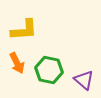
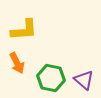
green hexagon: moved 2 px right, 8 px down
